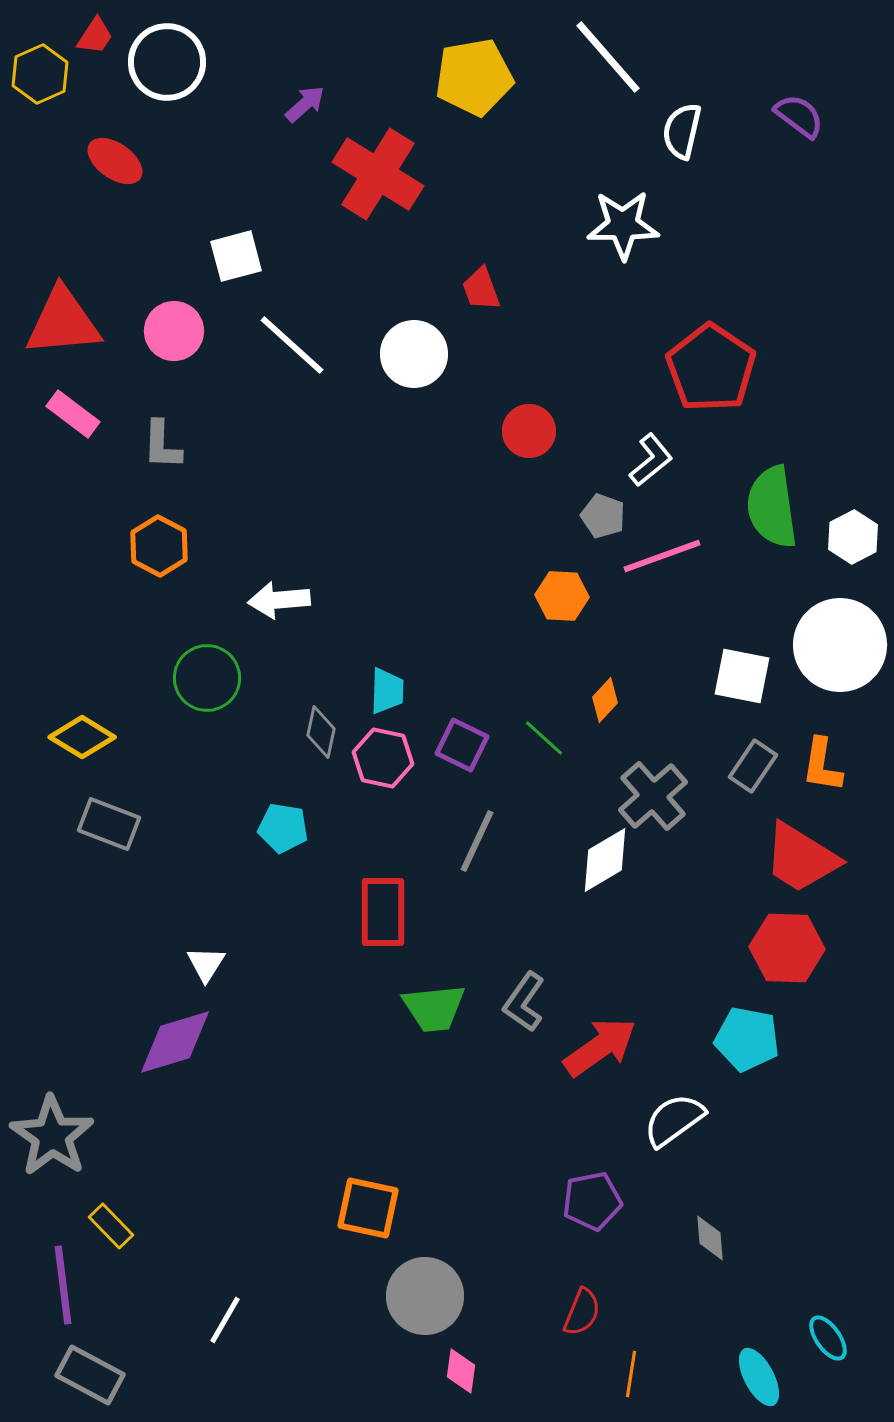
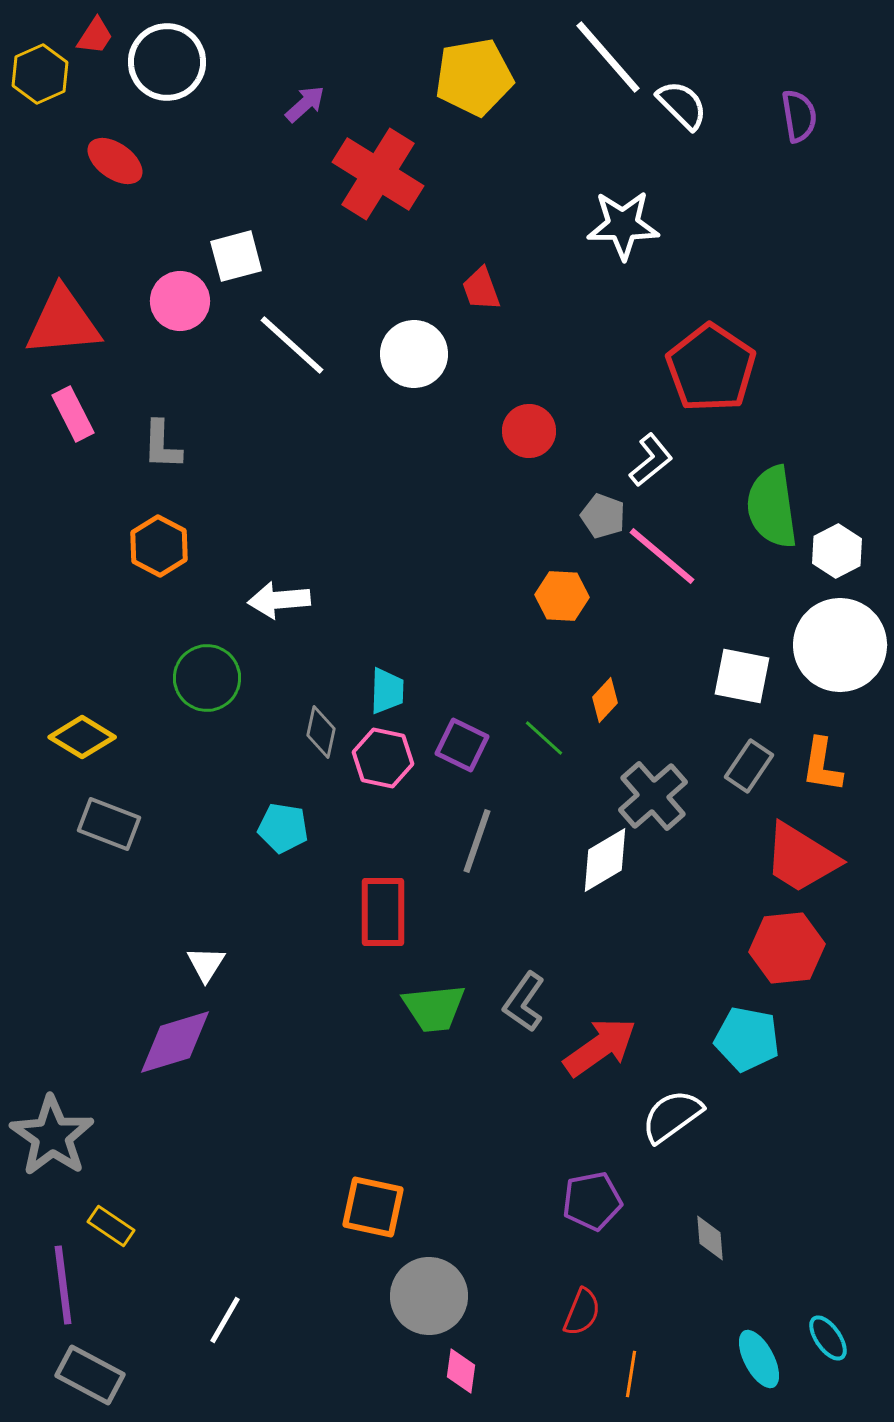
purple semicircle at (799, 116): rotated 44 degrees clockwise
white semicircle at (682, 131): moved 26 px up; rotated 122 degrees clockwise
pink circle at (174, 331): moved 6 px right, 30 px up
pink rectangle at (73, 414): rotated 26 degrees clockwise
white hexagon at (853, 537): moved 16 px left, 14 px down
pink line at (662, 556): rotated 60 degrees clockwise
gray rectangle at (753, 766): moved 4 px left
gray line at (477, 841): rotated 6 degrees counterclockwise
red hexagon at (787, 948): rotated 8 degrees counterclockwise
white semicircle at (674, 1120): moved 2 px left, 4 px up
orange square at (368, 1208): moved 5 px right, 1 px up
yellow rectangle at (111, 1226): rotated 12 degrees counterclockwise
gray circle at (425, 1296): moved 4 px right
cyan ellipse at (759, 1377): moved 18 px up
